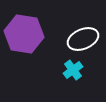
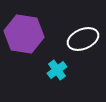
cyan cross: moved 16 px left
